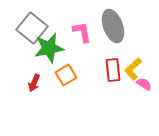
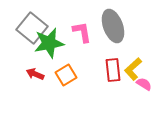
green star: moved 5 px up
red arrow: moved 1 px right, 9 px up; rotated 90 degrees clockwise
